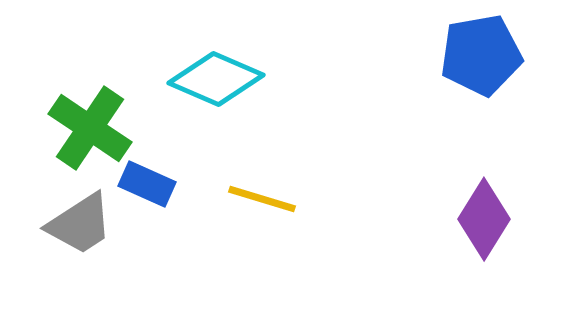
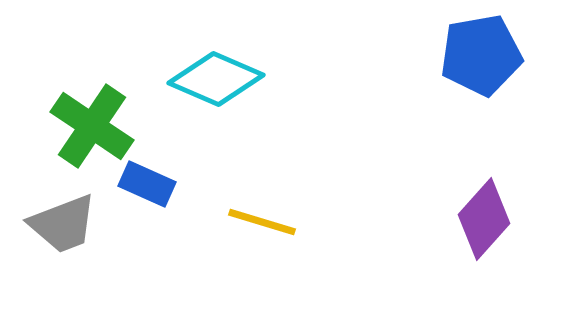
green cross: moved 2 px right, 2 px up
yellow line: moved 23 px down
purple diamond: rotated 10 degrees clockwise
gray trapezoid: moved 17 px left; rotated 12 degrees clockwise
